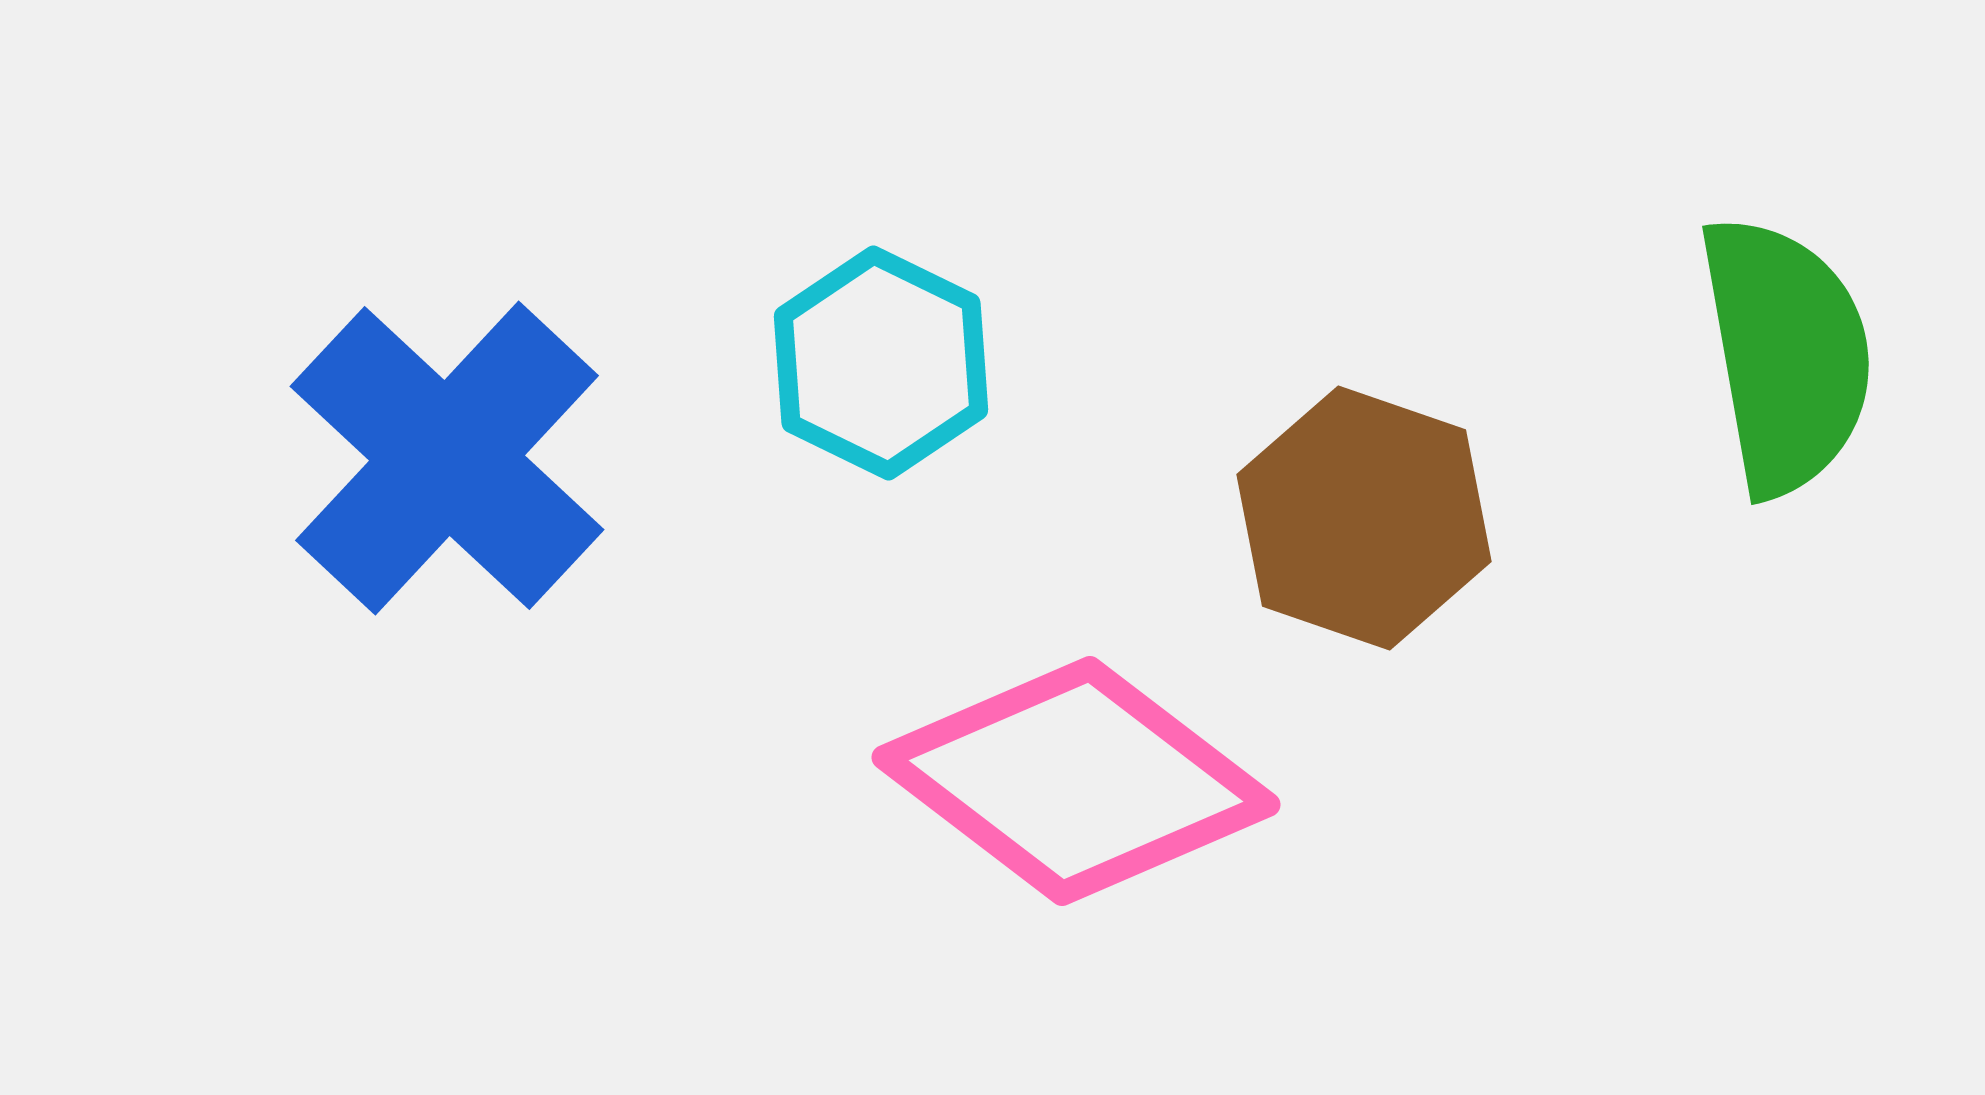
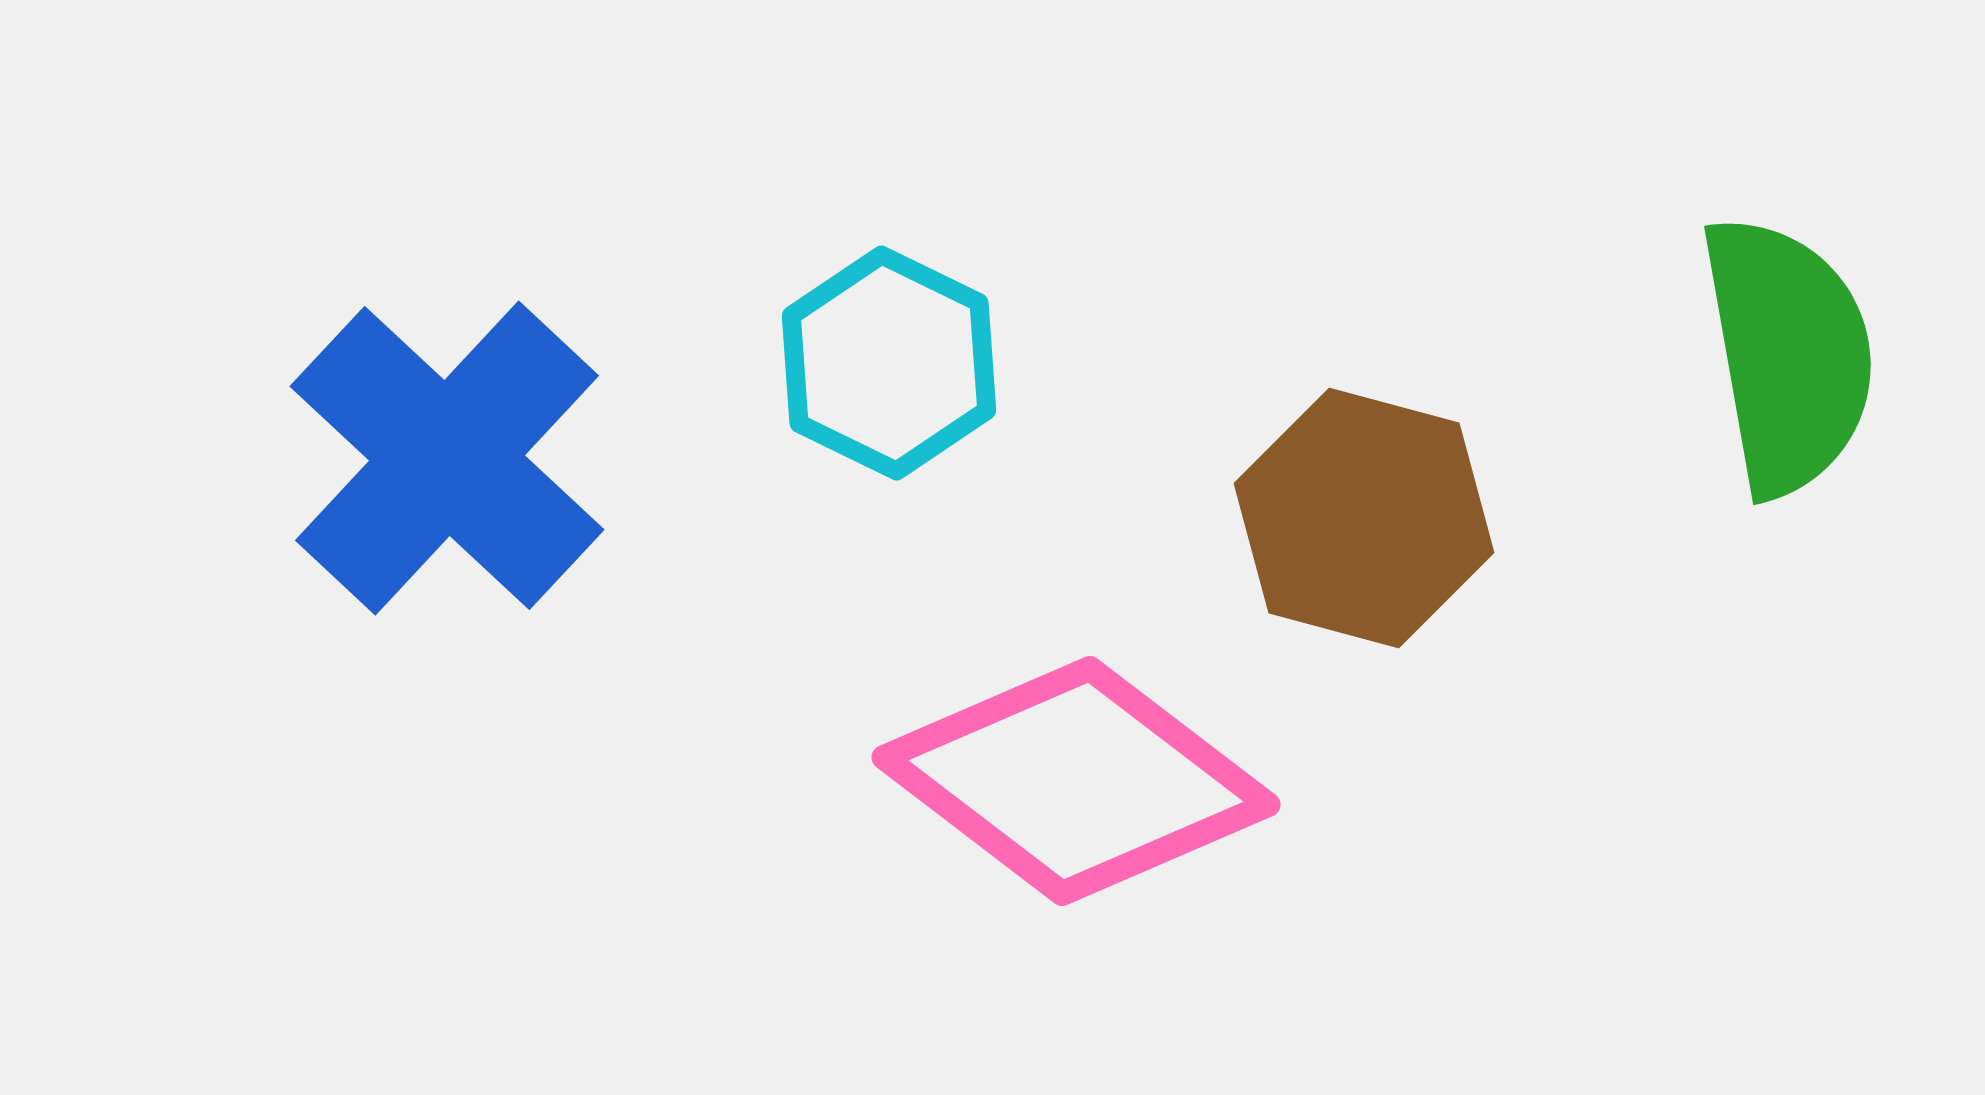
green semicircle: moved 2 px right
cyan hexagon: moved 8 px right
brown hexagon: rotated 4 degrees counterclockwise
